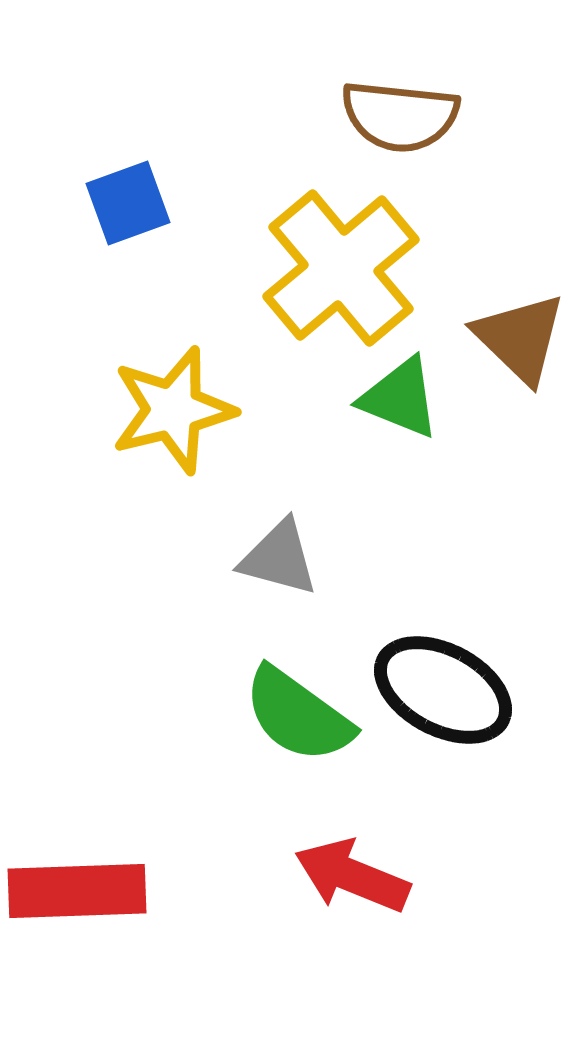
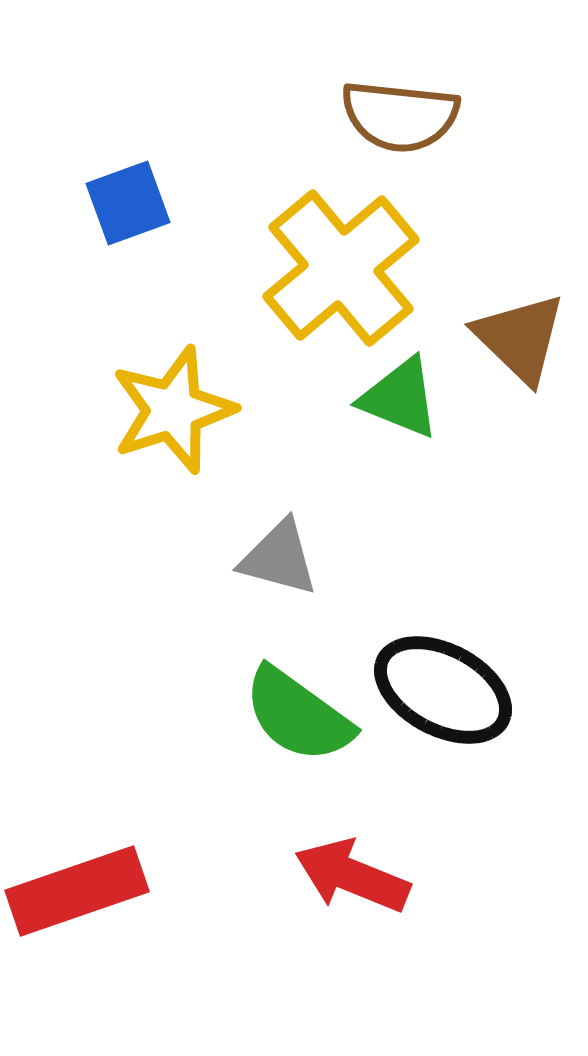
yellow star: rotated 4 degrees counterclockwise
red rectangle: rotated 17 degrees counterclockwise
